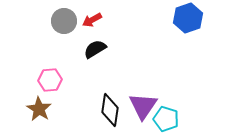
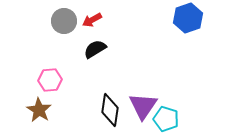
brown star: moved 1 px down
